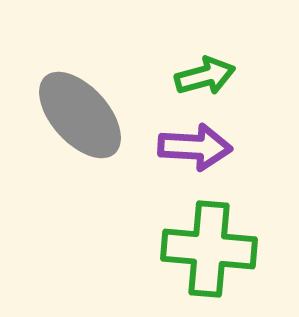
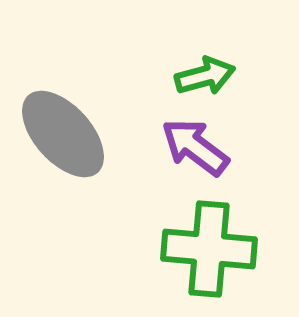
gray ellipse: moved 17 px left, 19 px down
purple arrow: rotated 146 degrees counterclockwise
